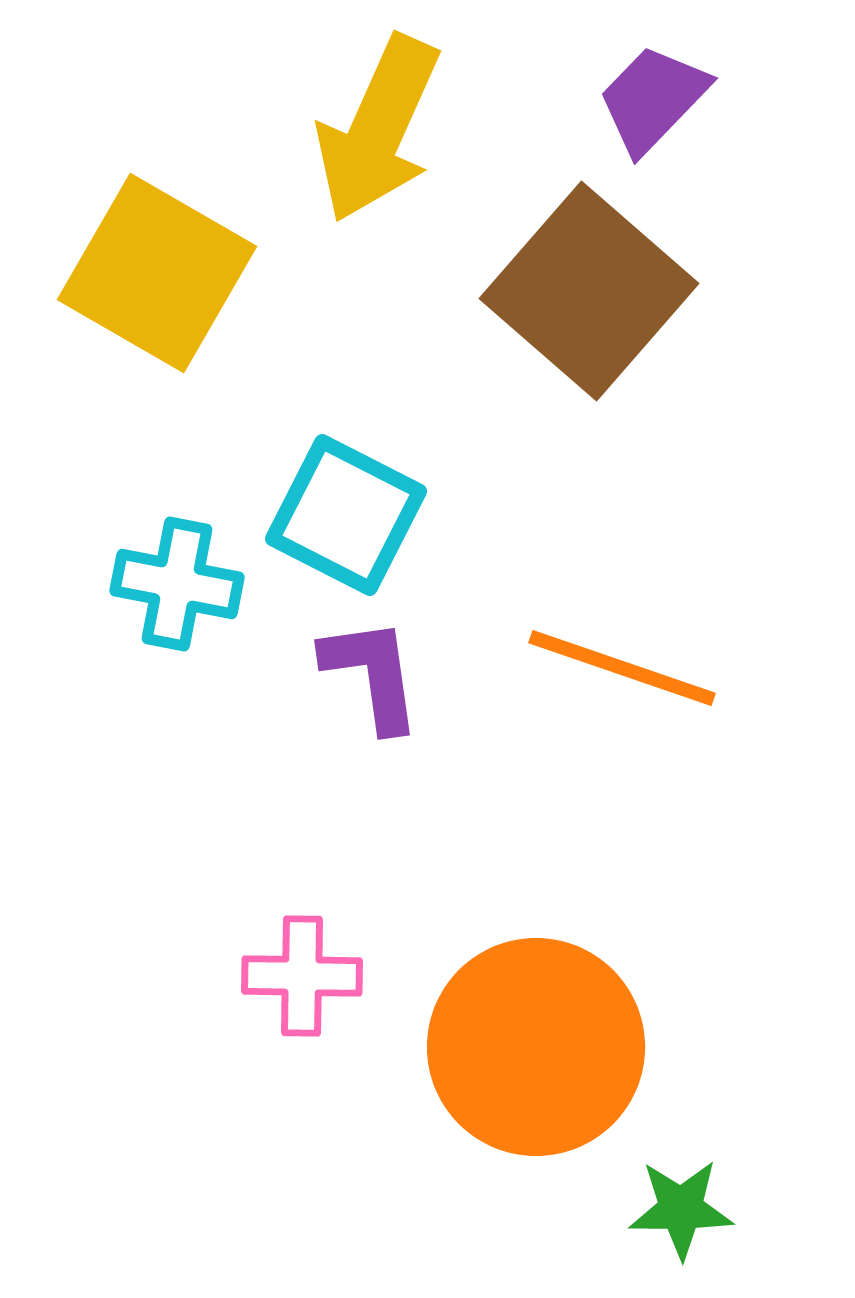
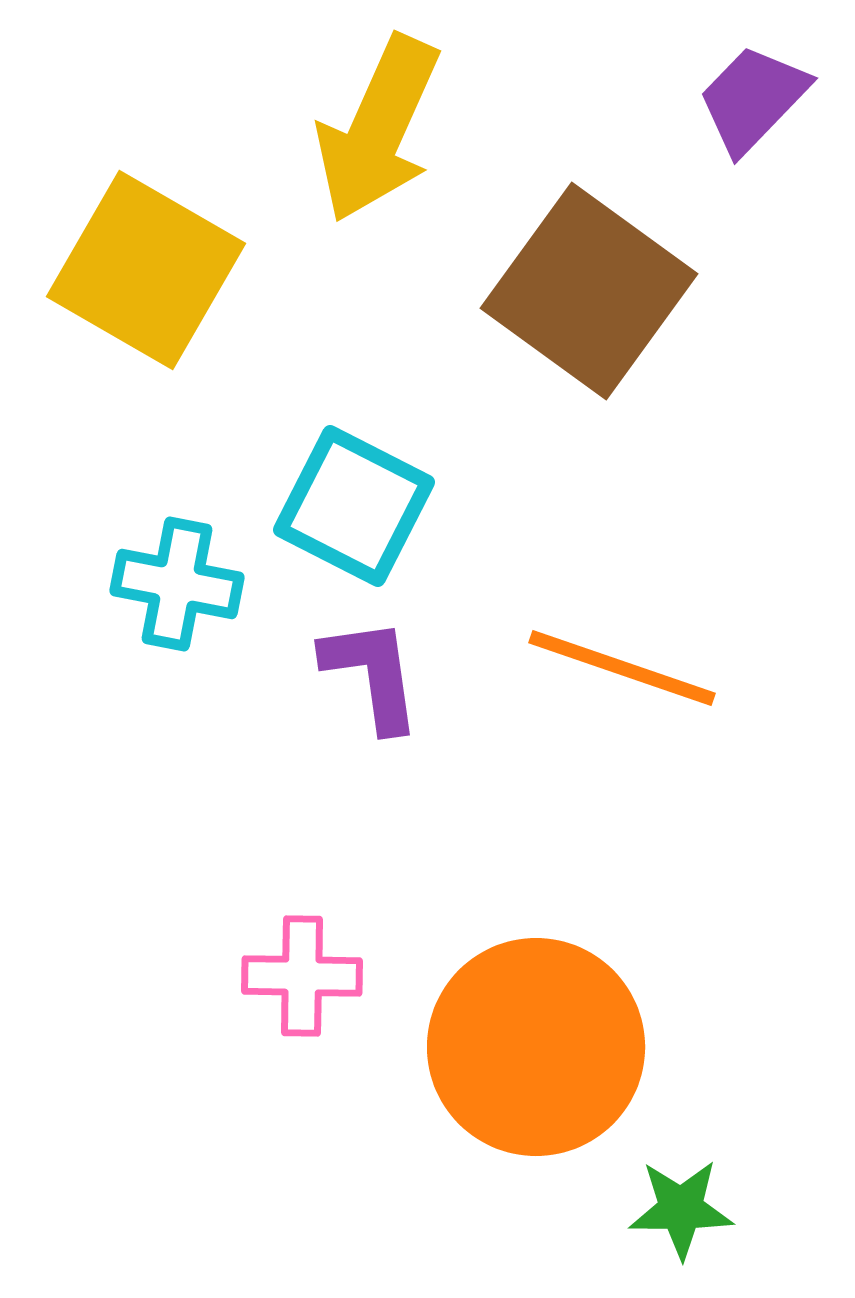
purple trapezoid: moved 100 px right
yellow square: moved 11 px left, 3 px up
brown square: rotated 5 degrees counterclockwise
cyan square: moved 8 px right, 9 px up
